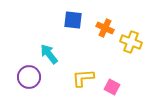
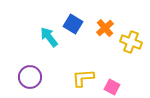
blue square: moved 4 px down; rotated 24 degrees clockwise
orange cross: rotated 24 degrees clockwise
cyan arrow: moved 17 px up
purple circle: moved 1 px right
